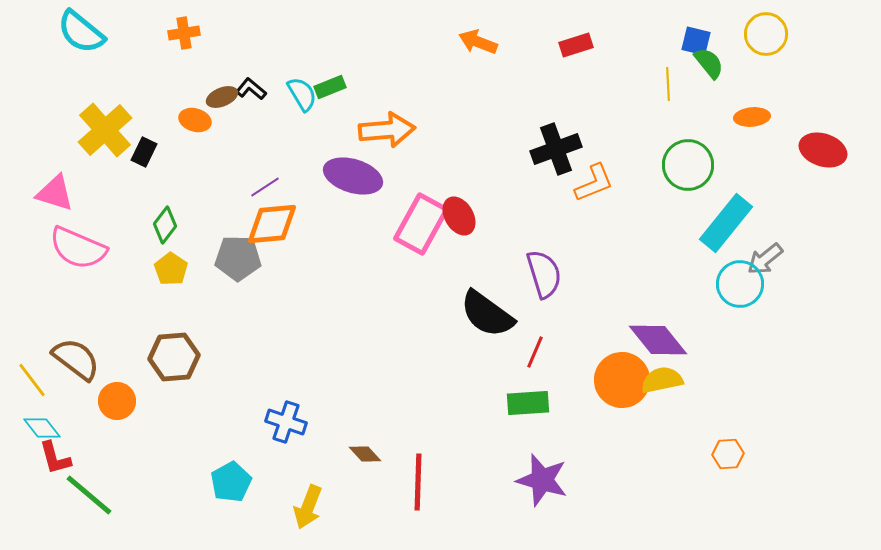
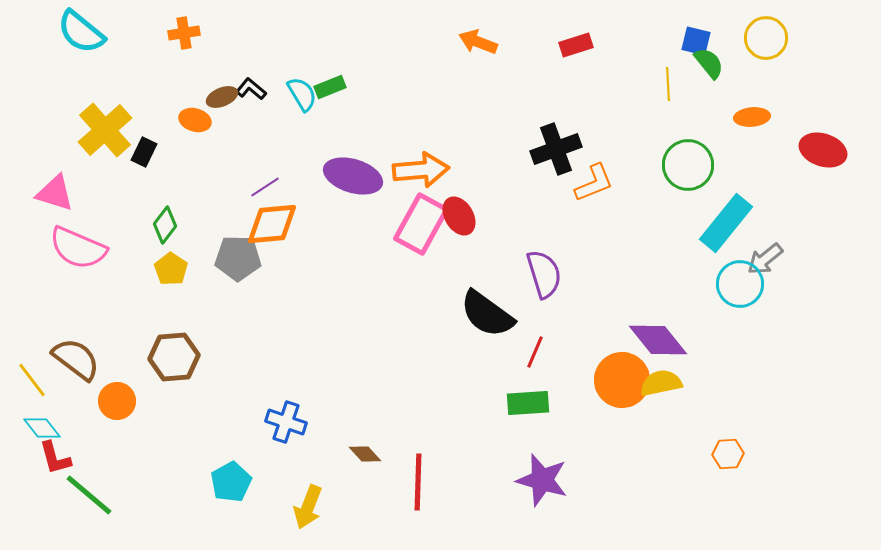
yellow circle at (766, 34): moved 4 px down
orange arrow at (387, 130): moved 34 px right, 40 px down
yellow semicircle at (662, 380): moved 1 px left, 3 px down
